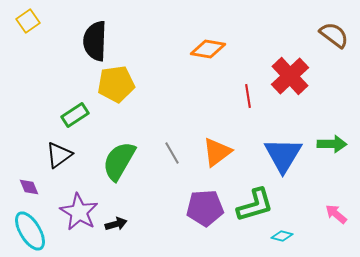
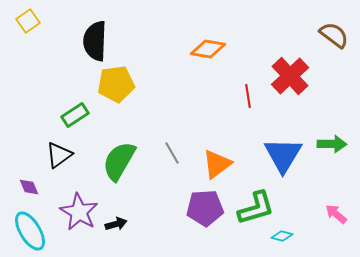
orange triangle: moved 12 px down
green L-shape: moved 1 px right, 3 px down
